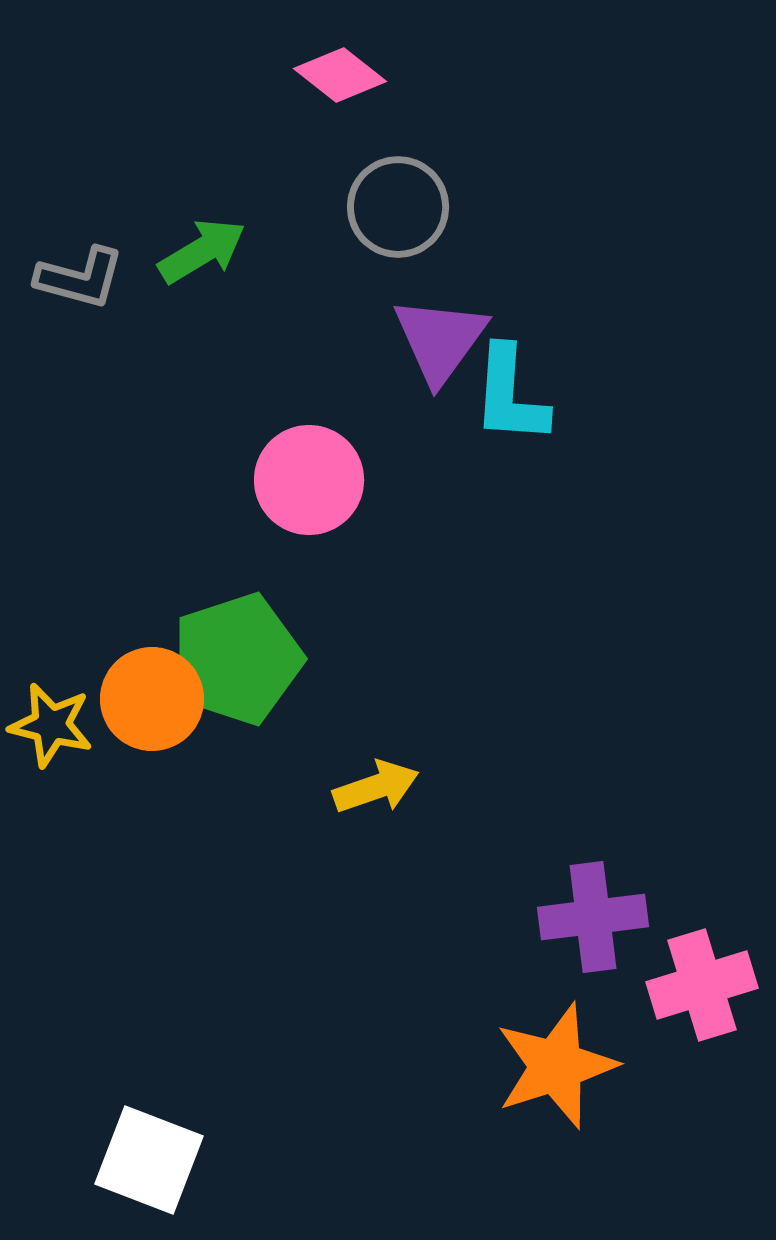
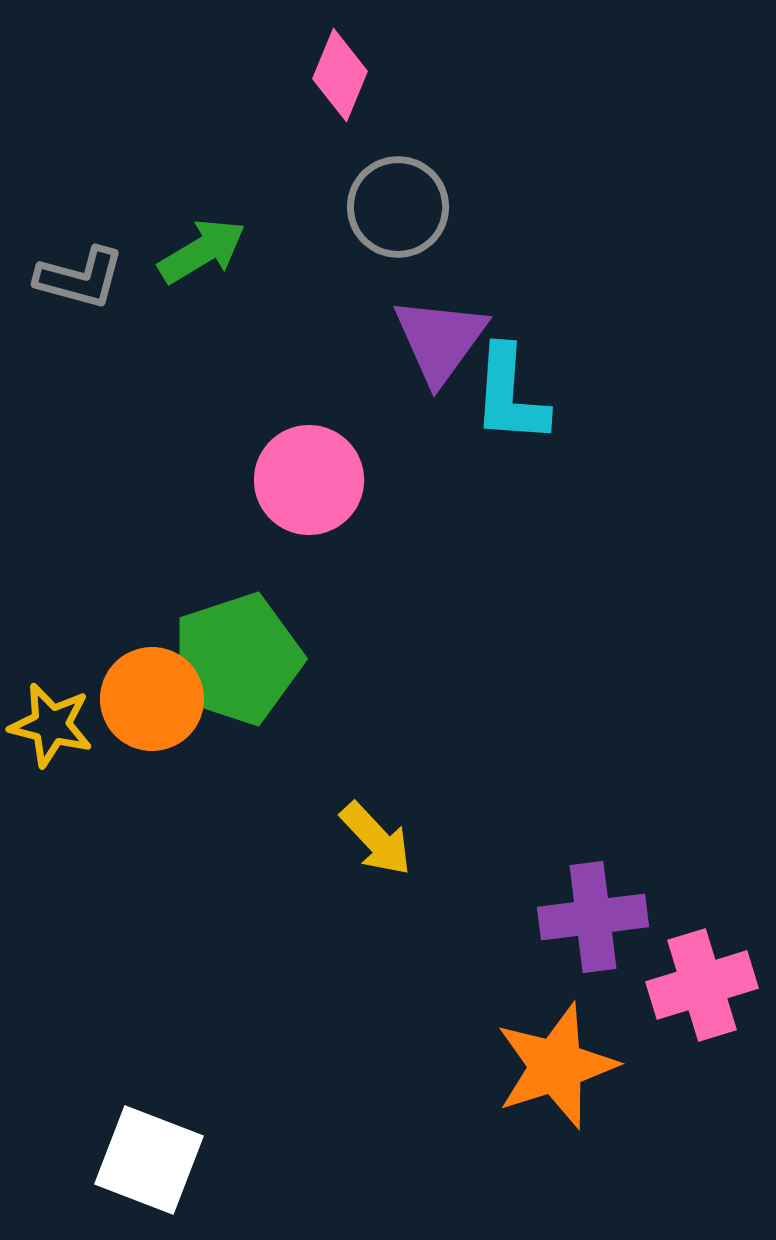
pink diamond: rotated 74 degrees clockwise
yellow arrow: moved 52 px down; rotated 66 degrees clockwise
